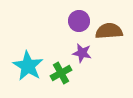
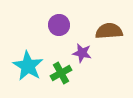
purple circle: moved 20 px left, 4 px down
